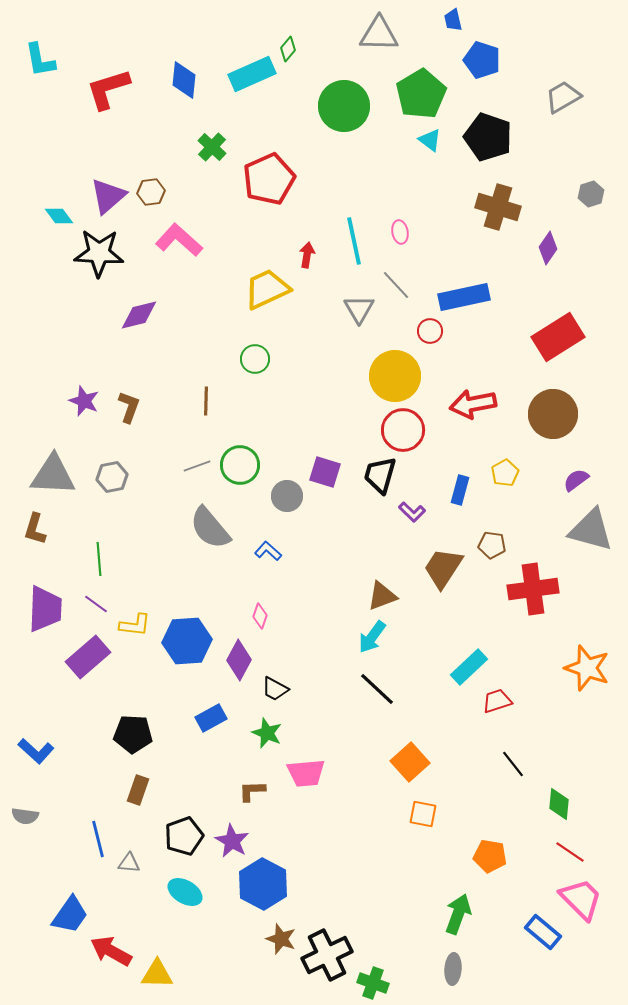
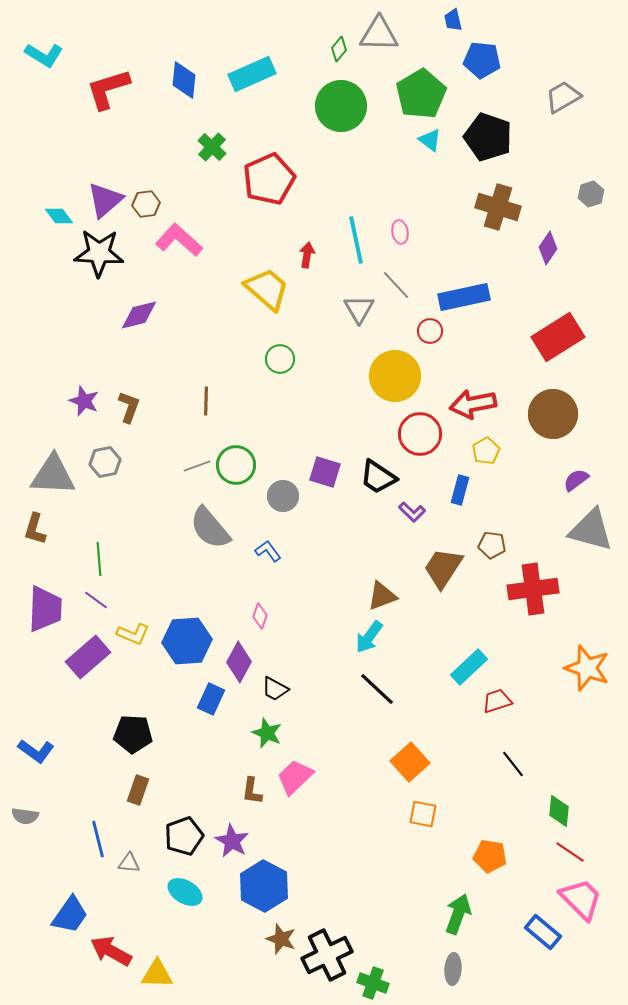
green diamond at (288, 49): moved 51 px right
cyan L-shape at (40, 60): moved 4 px right, 5 px up; rotated 48 degrees counterclockwise
blue pentagon at (482, 60): rotated 12 degrees counterclockwise
green circle at (344, 106): moved 3 px left
brown hexagon at (151, 192): moved 5 px left, 12 px down
purple triangle at (108, 196): moved 3 px left, 4 px down
cyan line at (354, 241): moved 2 px right, 1 px up
yellow trapezoid at (267, 289): rotated 66 degrees clockwise
green circle at (255, 359): moved 25 px right
red circle at (403, 430): moved 17 px right, 4 px down
green circle at (240, 465): moved 4 px left
yellow pentagon at (505, 473): moved 19 px left, 22 px up
black trapezoid at (380, 475): moved 2 px left, 2 px down; rotated 72 degrees counterclockwise
gray hexagon at (112, 477): moved 7 px left, 15 px up
gray circle at (287, 496): moved 4 px left
blue L-shape at (268, 551): rotated 12 degrees clockwise
purple line at (96, 604): moved 4 px up
yellow L-shape at (135, 625): moved 2 px left, 9 px down; rotated 16 degrees clockwise
cyan arrow at (372, 637): moved 3 px left
purple diamond at (239, 660): moved 2 px down
blue rectangle at (211, 718): moved 19 px up; rotated 36 degrees counterclockwise
blue L-shape at (36, 751): rotated 6 degrees counterclockwise
pink trapezoid at (306, 773): moved 11 px left, 4 px down; rotated 141 degrees clockwise
brown L-shape at (252, 791): rotated 80 degrees counterclockwise
green diamond at (559, 804): moved 7 px down
blue hexagon at (263, 884): moved 1 px right, 2 px down
